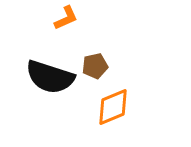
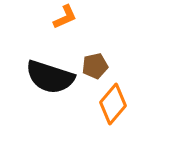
orange L-shape: moved 1 px left, 1 px up
orange diamond: moved 3 px up; rotated 27 degrees counterclockwise
